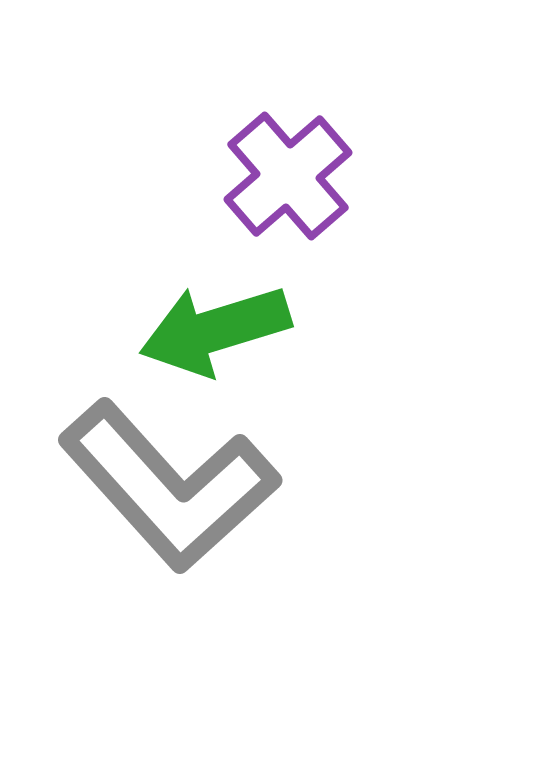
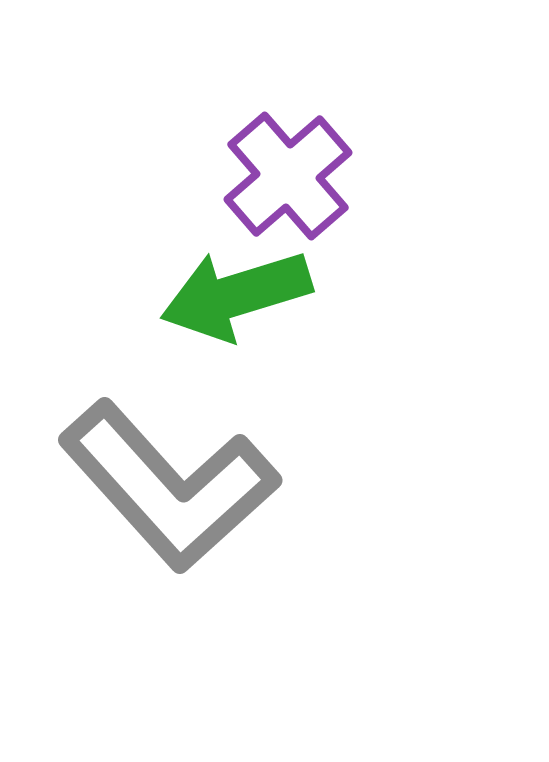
green arrow: moved 21 px right, 35 px up
